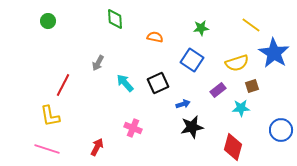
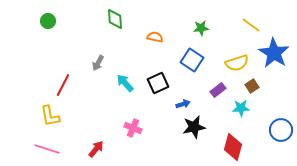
brown square: rotated 16 degrees counterclockwise
black star: moved 2 px right
red arrow: moved 1 px left, 2 px down; rotated 12 degrees clockwise
